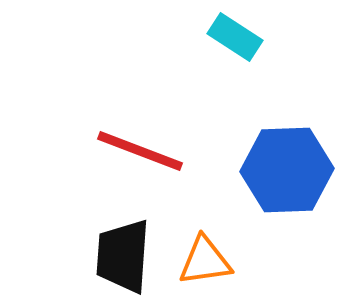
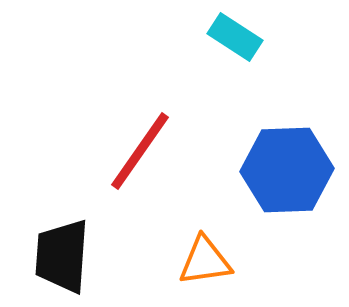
red line: rotated 76 degrees counterclockwise
black trapezoid: moved 61 px left
